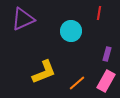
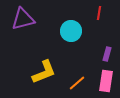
purple triangle: rotated 10 degrees clockwise
pink rectangle: rotated 20 degrees counterclockwise
